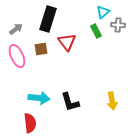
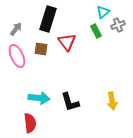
gray cross: rotated 24 degrees counterclockwise
gray arrow: rotated 16 degrees counterclockwise
brown square: rotated 16 degrees clockwise
